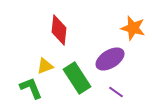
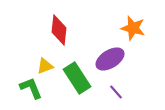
purple line: rotated 14 degrees clockwise
